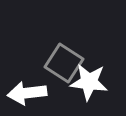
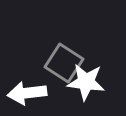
white star: moved 3 px left
